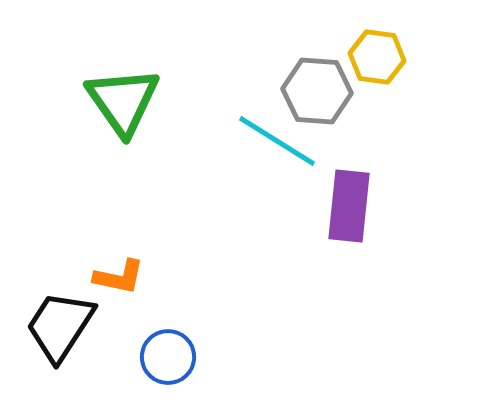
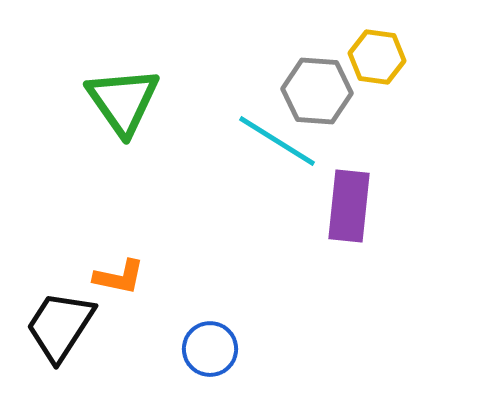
blue circle: moved 42 px right, 8 px up
